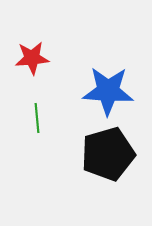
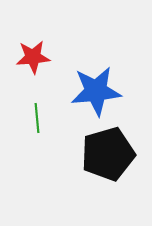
red star: moved 1 px right, 1 px up
blue star: moved 12 px left; rotated 9 degrees counterclockwise
